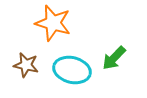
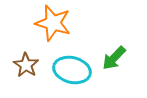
brown star: rotated 20 degrees clockwise
